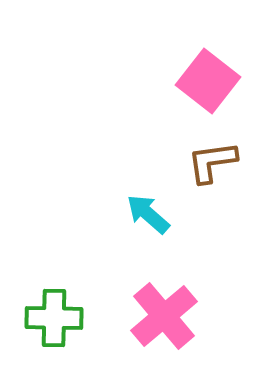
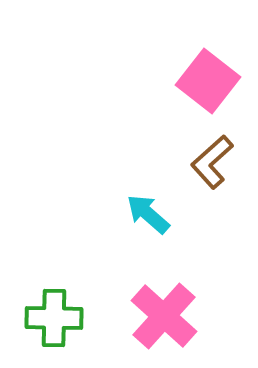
brown L-shape: rotated 34 degrees counterclockwise
pink cross: rotated 8 degrees counterclockwise
